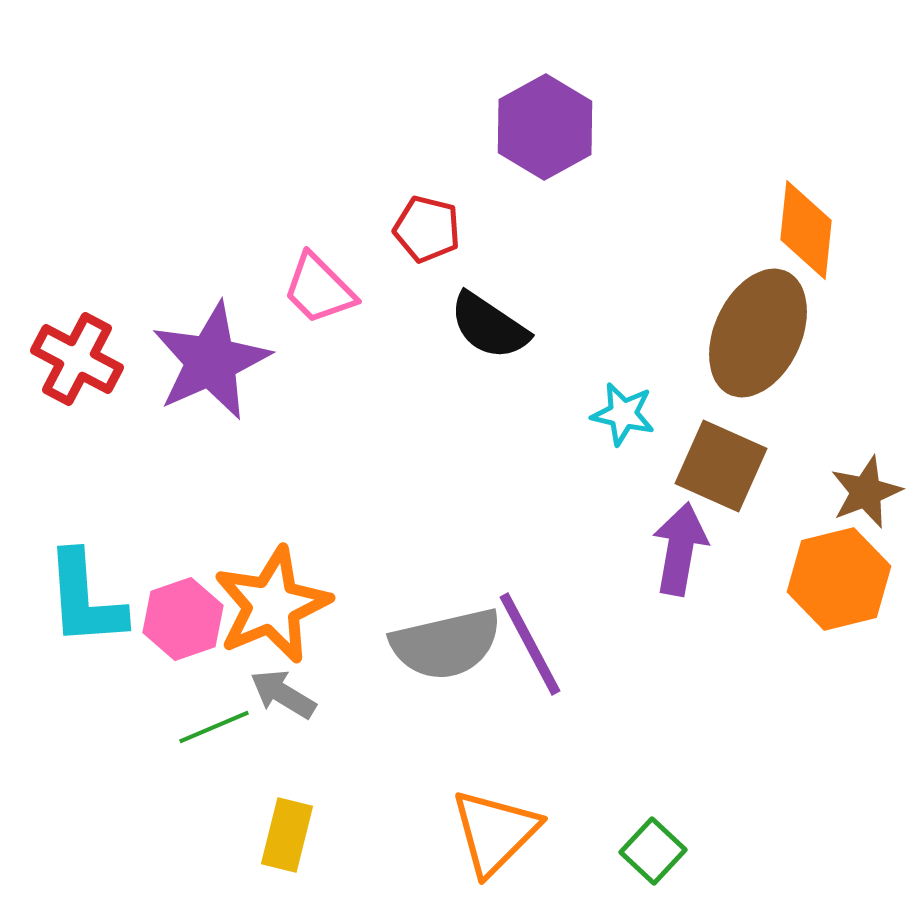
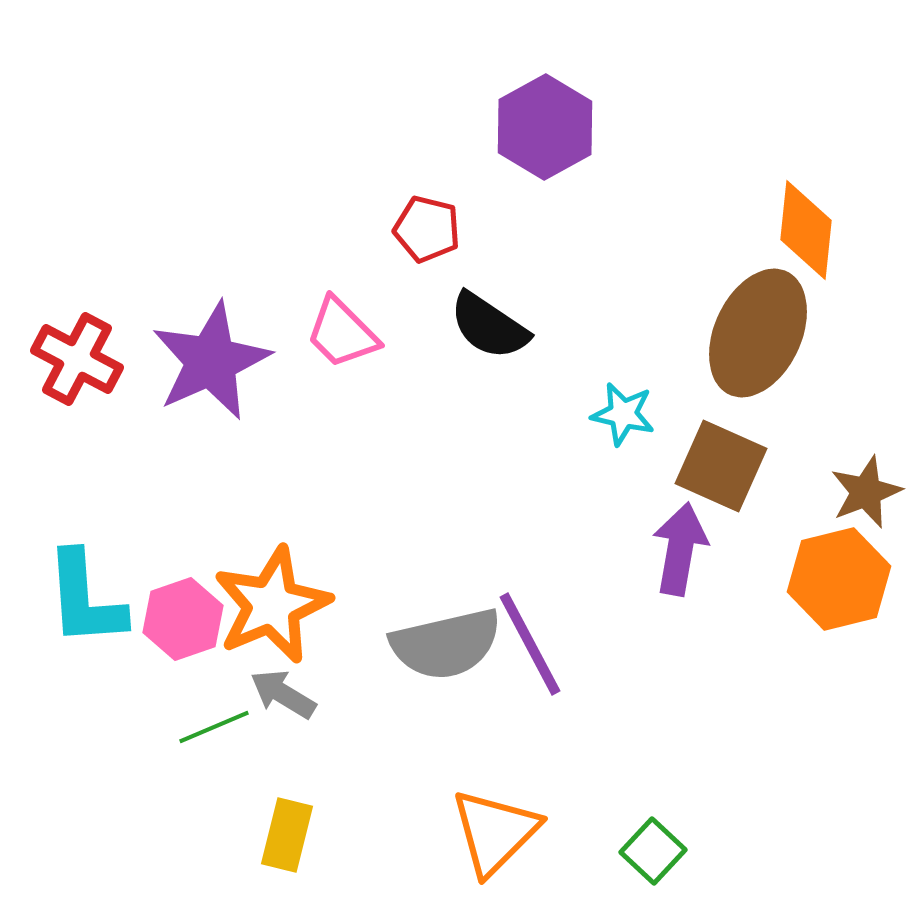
pink trapezoid: moved 23 px right, 44 px down
